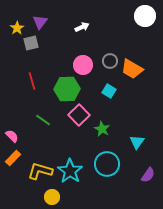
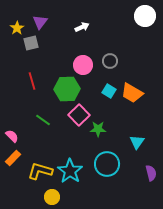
orange trapezoid: moved 24 px down
green star: moved 4 px left; rotated 28 degrees counterclockwise
purple semicircle: moved 3 px right, 2 px up; rotated 49 degrees counterclockwise
